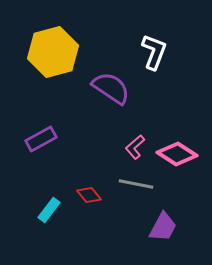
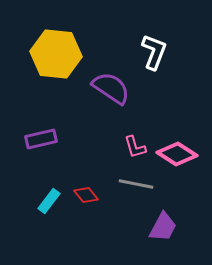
yellow hexagon: moved 3 px right, 2 px down; rotated 21 degrees clockwise
purple rectangle: rotated 16 degrees clockwise
pink L-shape: rotated 65 degrees counterclockwise
red diamond: moved 3 px left
cyan rectangle: moved 9 px up
